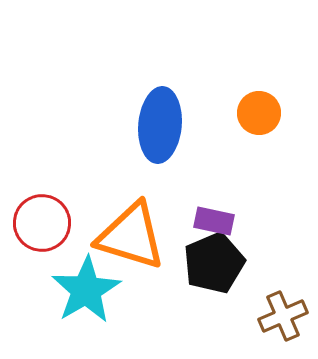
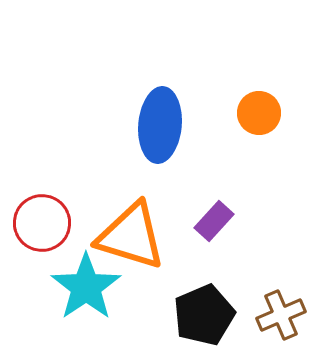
purple rectangle: rotated 60 degrees counterclockwise
black pentagon: moved 10 px left, 52 px down
cyan star: moved 3 px up; rotated 4 degrees counterclockwise
brown cross: moved 2 px left, 1 px up
